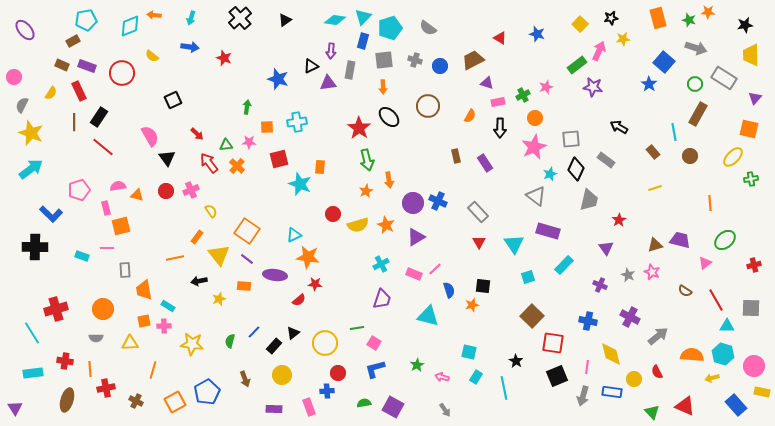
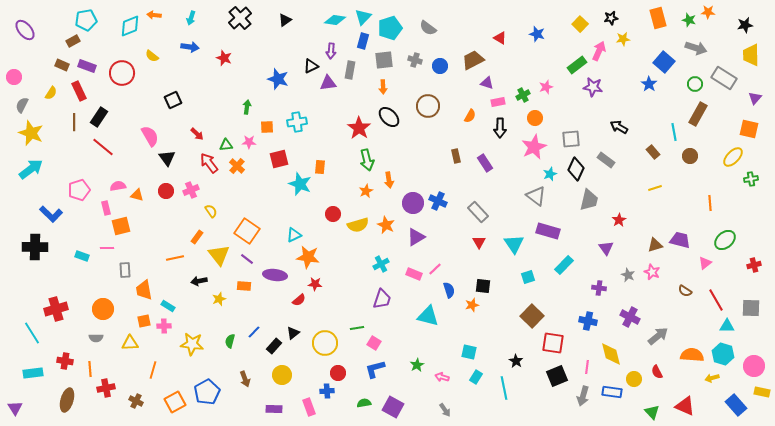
purple cross at (600, 285): moved 1 px left, 3 px down; rotated 16 degrees counterclockwise
